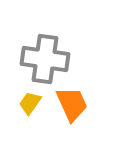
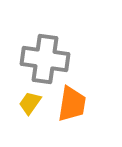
orange trapezoid: rotated 33 degrees clockwise
